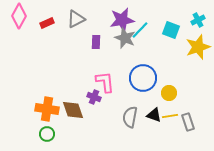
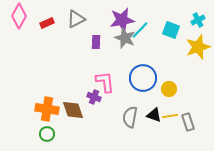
yellow circle: moved 4 px up
